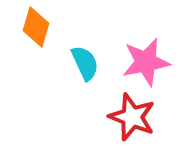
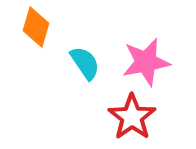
cyan semicircle: rotated 9 degrees counterclockwise
red star: rotated 15 degrees clockwise
